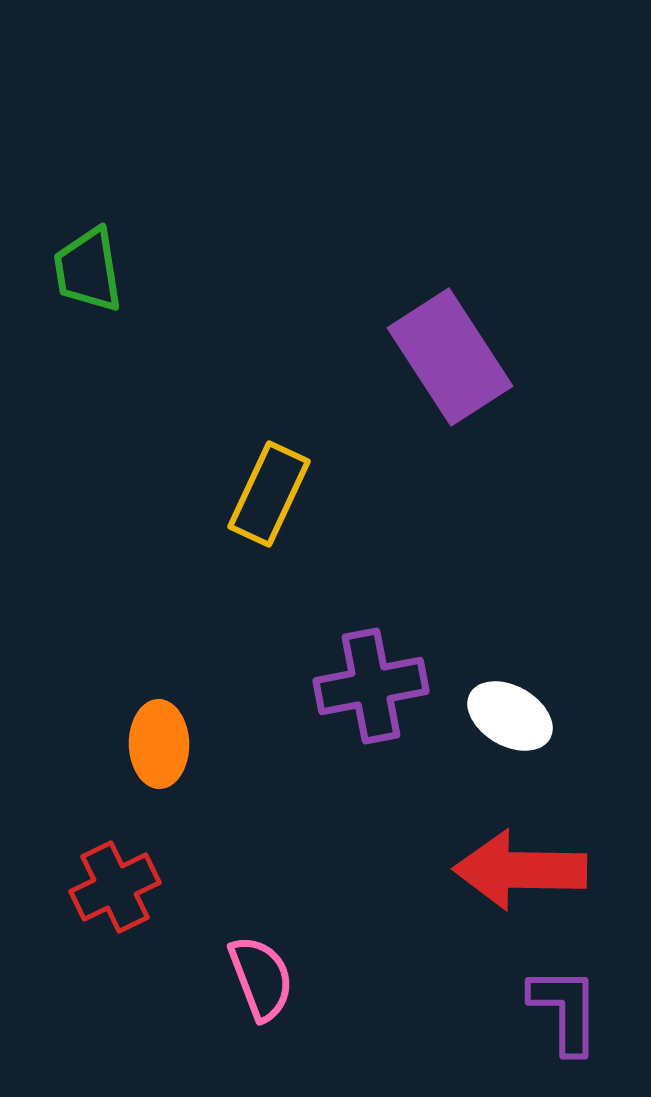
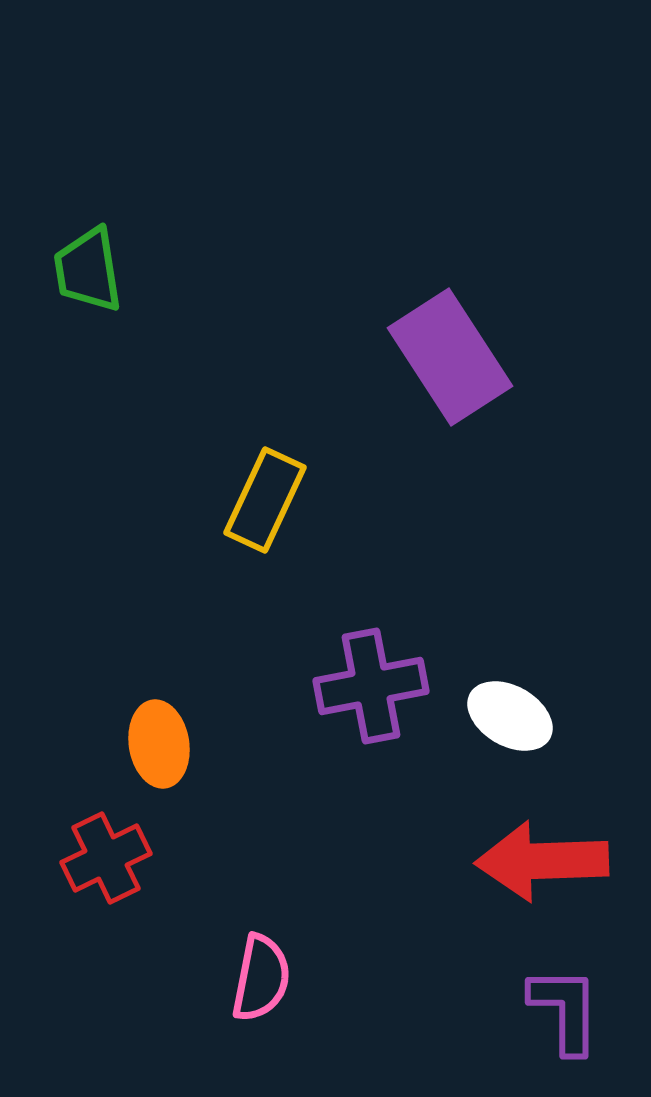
yellow rectangle: moved 4 px left, 6 px down
orange ellipse: rotated 8 degrees counterclockwise
red arrow: moved 22 px right, 9 px up; rotated 3 degrees counterclockwise
red cross: moved 9 px left, 29 px up
pink semicircle: rotated 32 degrees clockwise
